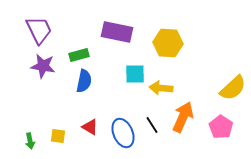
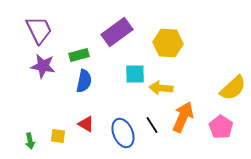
purple rectangle: rotated 48 degrees counterclockwise
red triangle: moved 4 px left, 3 px up
